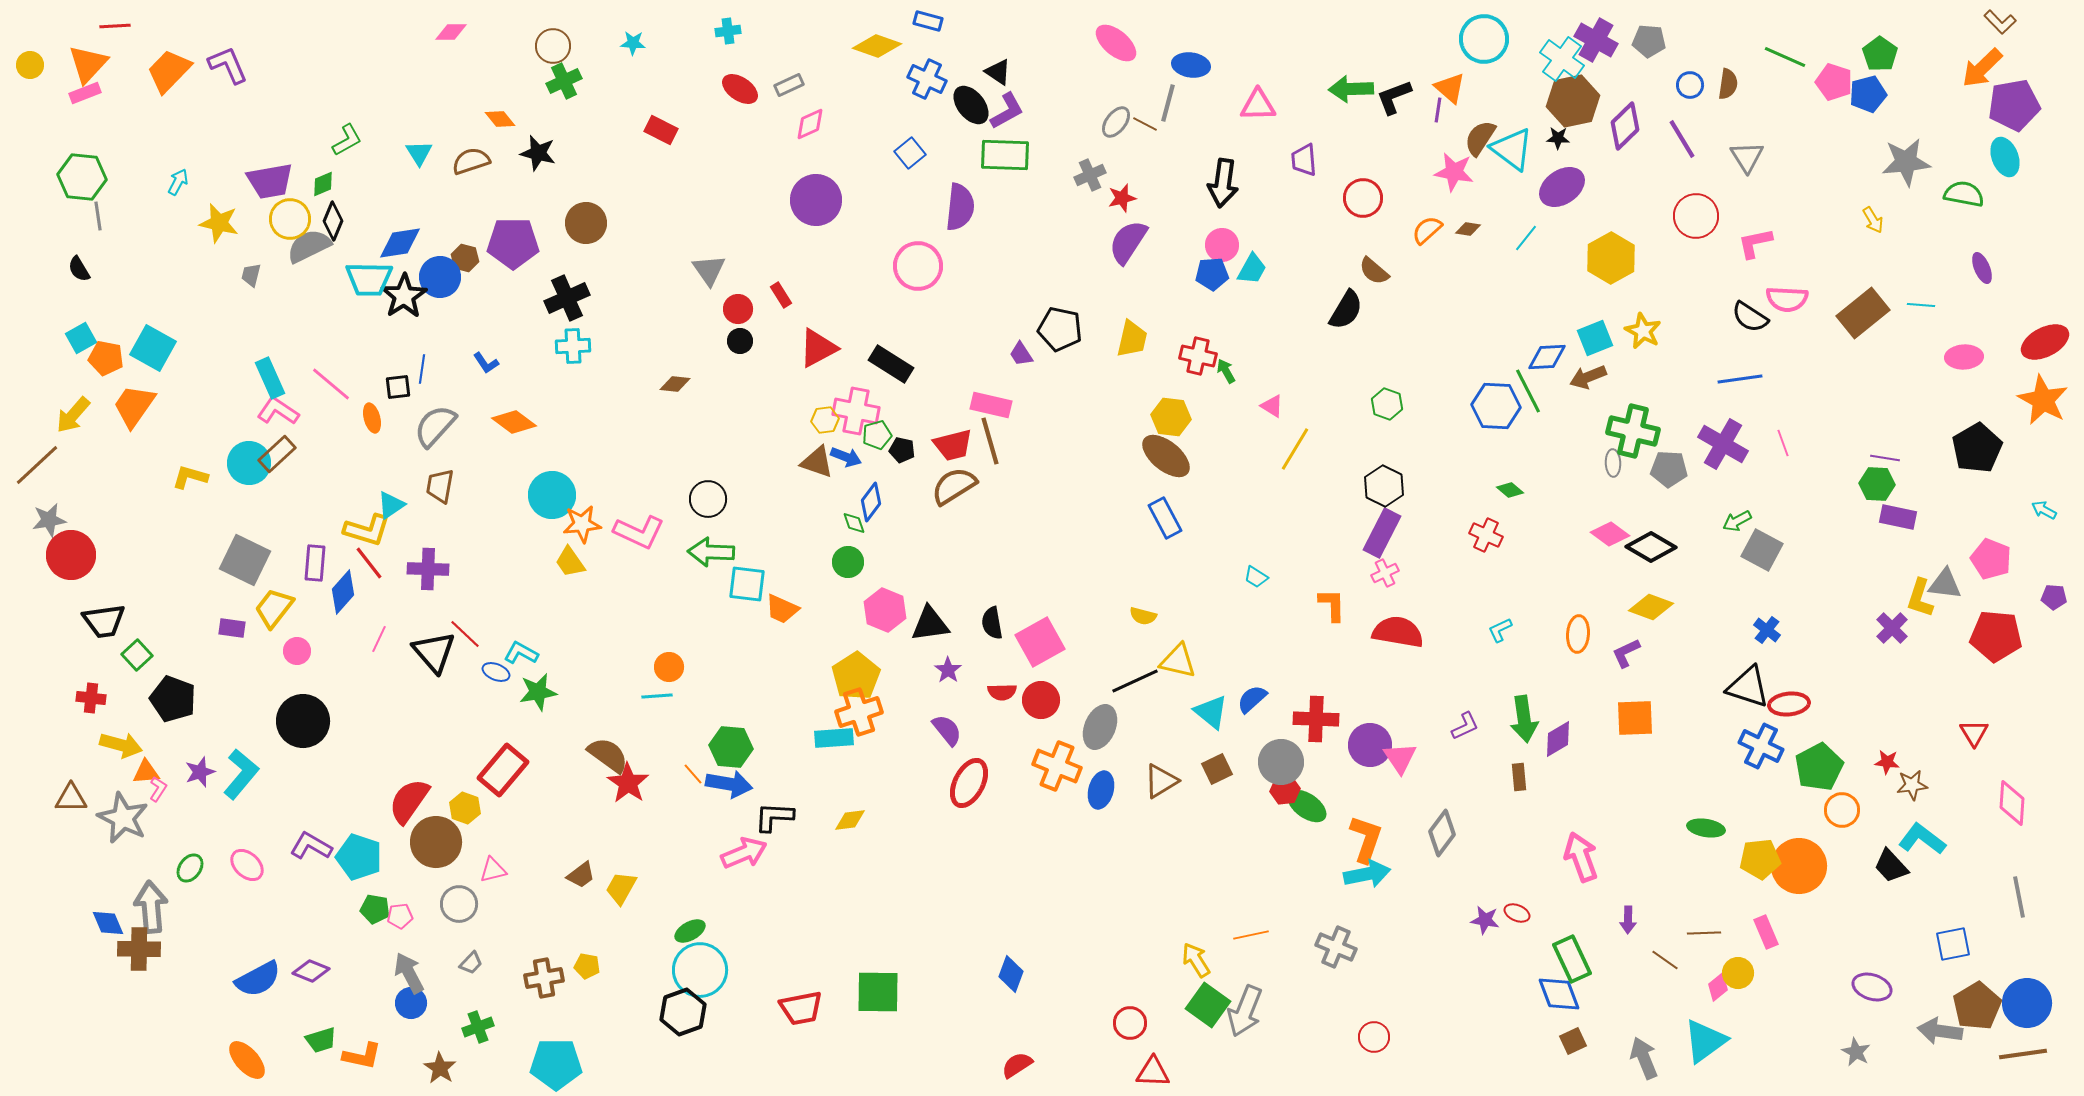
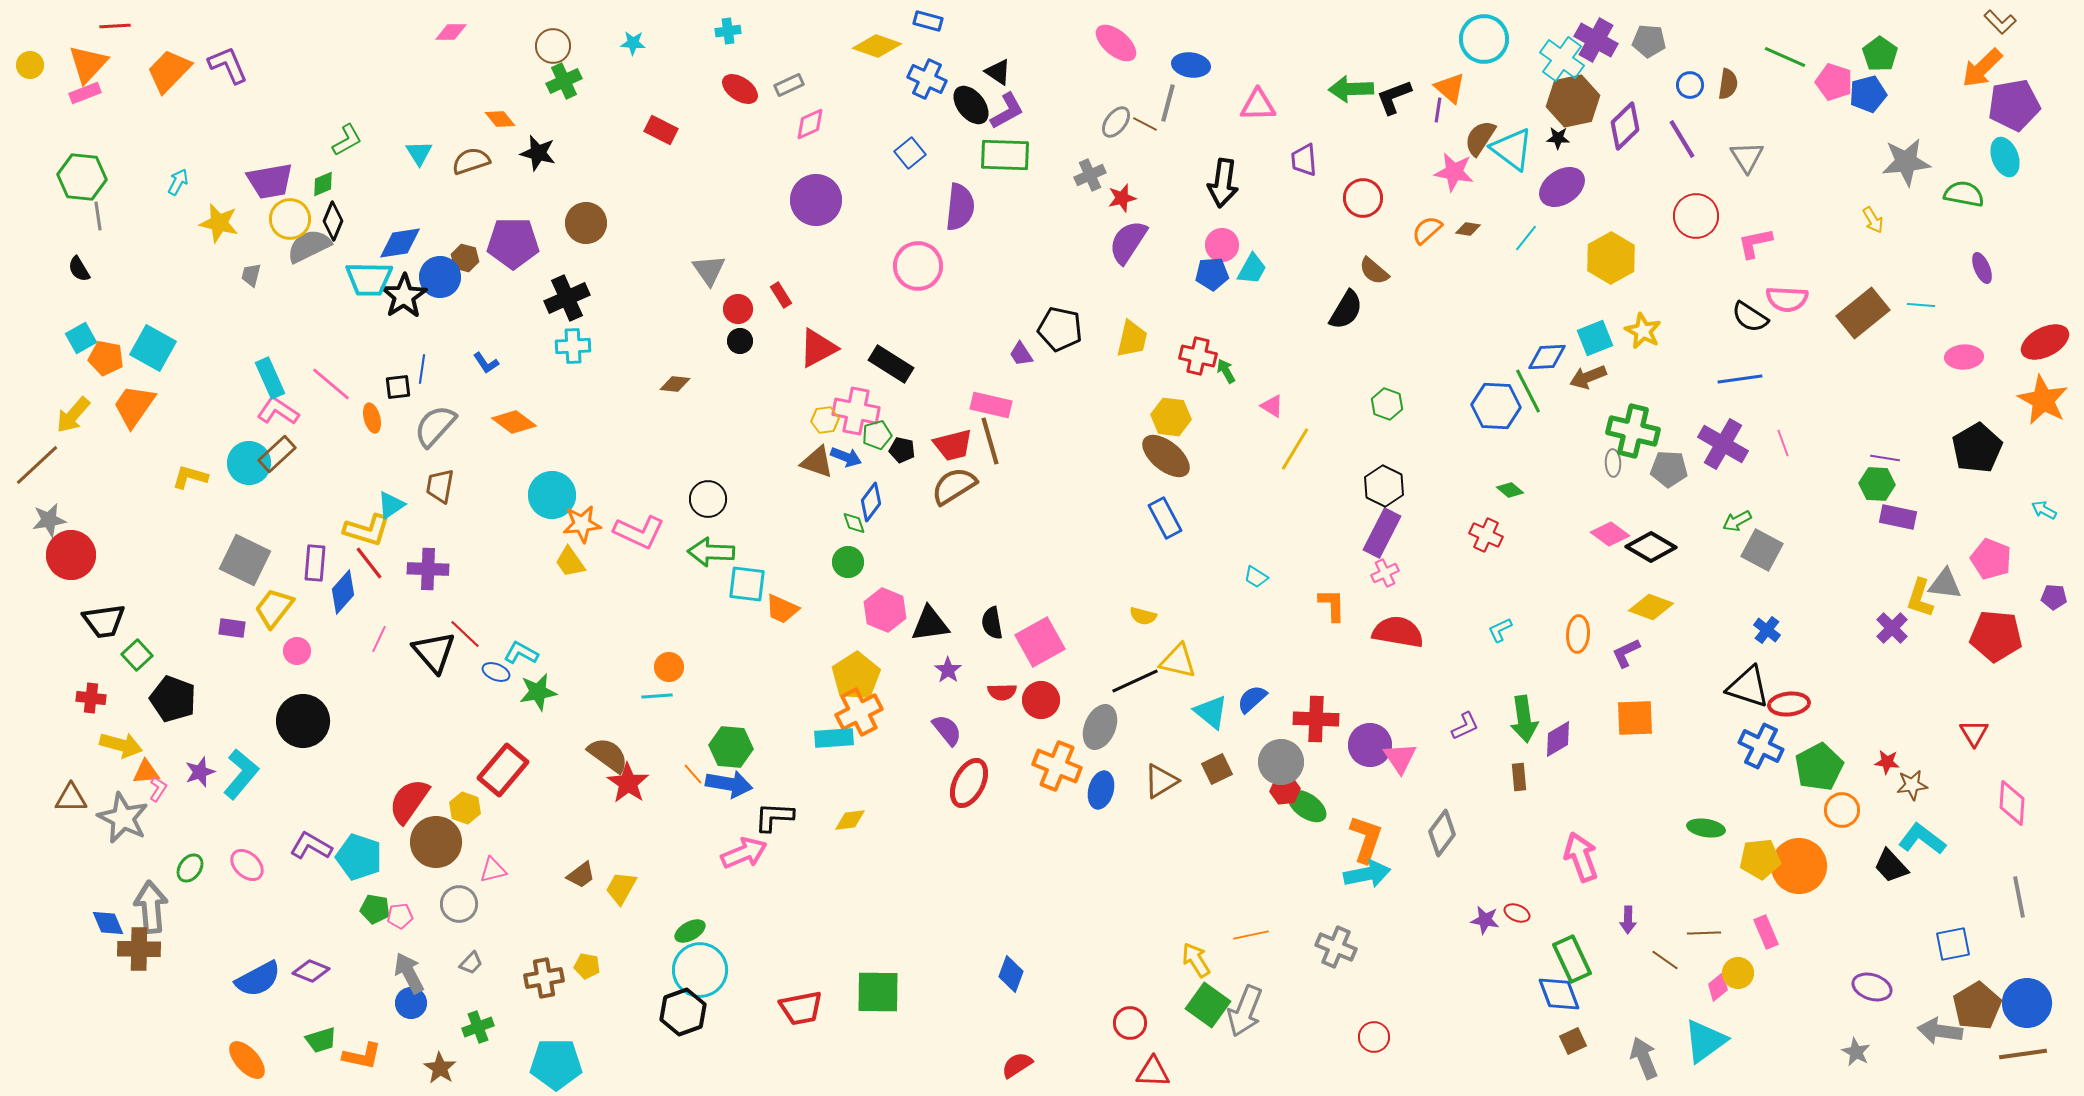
orange cross at (859, 712): rotated 9 degrees counterclockwise
